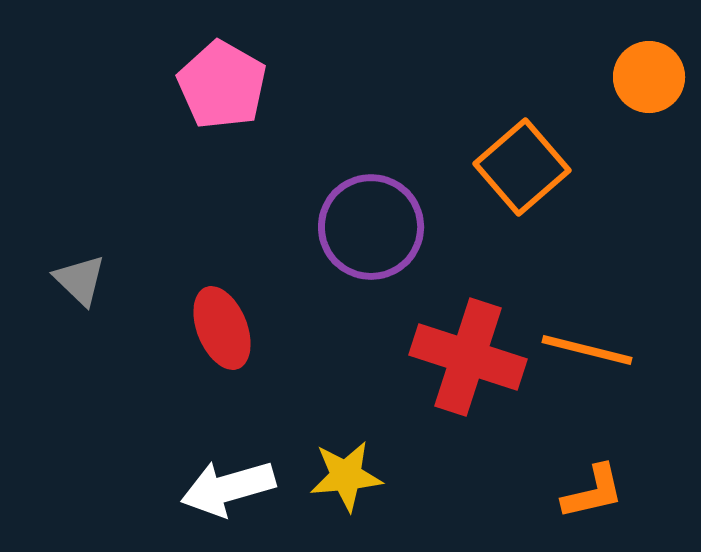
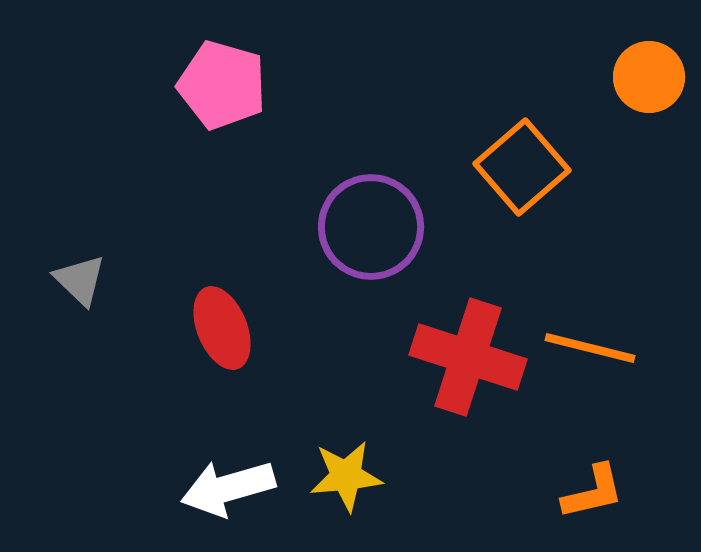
pink pentagon: rotated 14 degrees counterclockwise
orange line: moved 3 px right, 2 px up
